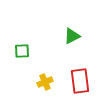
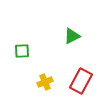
red rectangle: moved 1 px right; rotated 35 degrees clockwise
